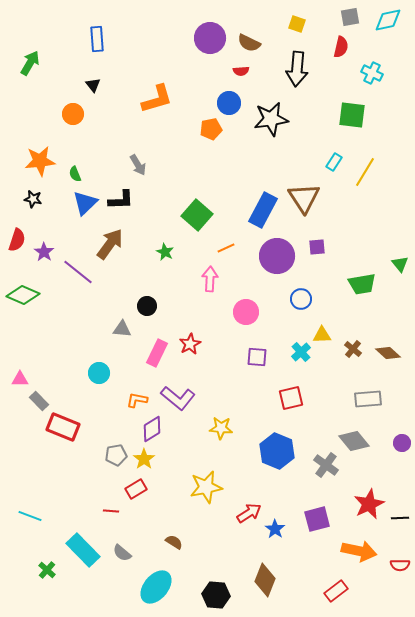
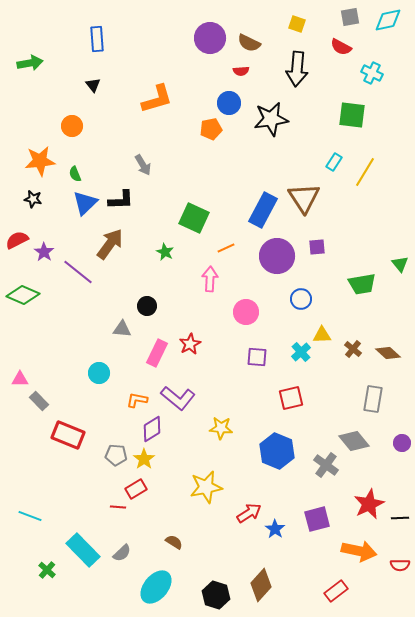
red semicircle at (341, 47): rotated 105 degrees clockwise
green arrow at (30, 63): rotated 50 degrees clockwise
orange circle at (73, 114): moved 1 px left, 12 px down
gray arrow at (138, 165): moved 5 px right
green square at (197, 215): moved 3 px left, 3 px down; rotated 16 degrees counterclockwise
red semicircle at (17, 240): rotated 135 degrees counterclockwise
gray rectangle at (368, 399): moved 5 px right; rotated 76 degrees counterclockwise
red rectangle at (63, 427): moved 5 px right, 8 px down
gray pentagon at (116, 455): rotated 15 degrees clockwise
red line at (111, 511): moved 7 px right, 4 px up
gray semicircle at (122, 553): rotated 84 degrees counterclockwise
brown diamond at (265, 580): moved 4 px left, 5 px down; rotated 20 degrees clockwise
black hexagon at (216, 595): rotated 12 degrees clockwise
